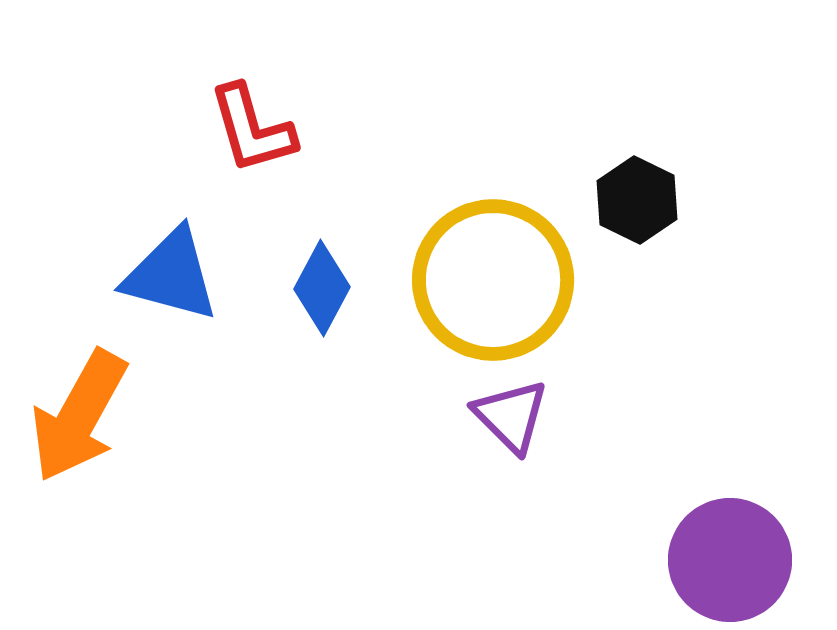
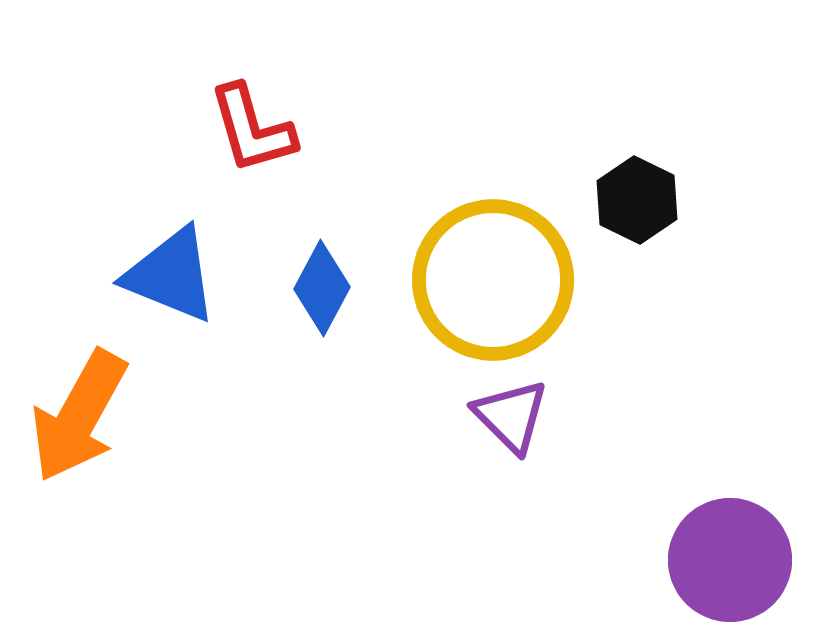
blue triangle: rotated 7 degrees clockwise
